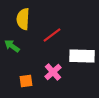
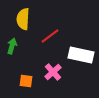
red line: moved 2 px left, 1 px down
green arrow: rotated 70 degrees clockwise
white rectangle: moved 1 px left, 1 px up; rotated 10 degrees clockwise
orange square: rotated 16 degrees clockwise
